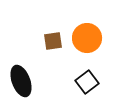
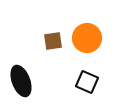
black square: rotated 30 degrees counterclockwise
